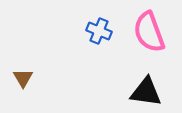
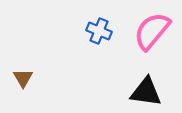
pink semicircle: moved 3 px right, 1 px up; rotated 60 degrees clockwise
